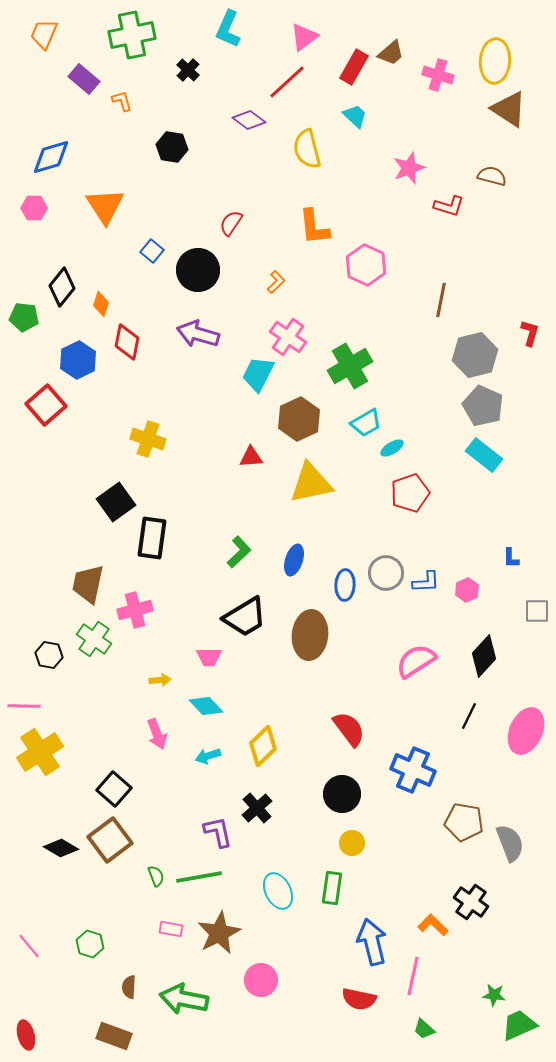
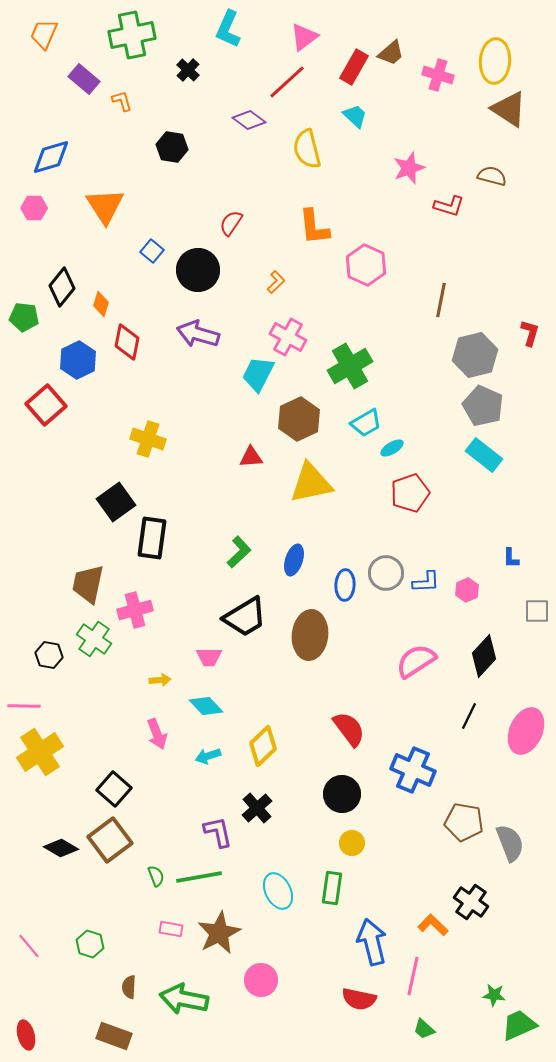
pink cross at (288, 337): rotated 6 degrees counterclockwise
